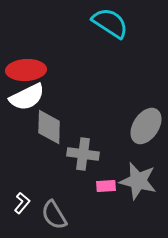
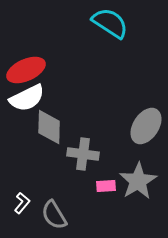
red ellipse: rotated 21 degrees counterclockwise
white semicircle: moved 1 px down
gray star: rotated 27 degrees clockwise
